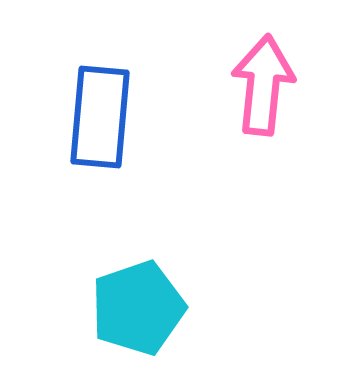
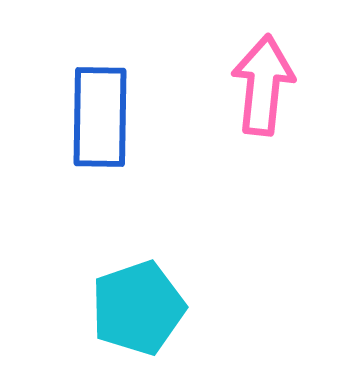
blue rectangle: rotated 4 degrees counterclockwise
